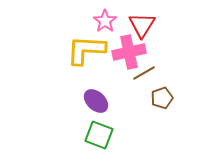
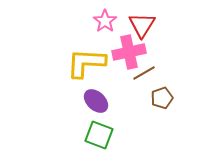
yellow L-shape: moved 13 px down
